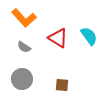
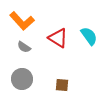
orange L-shape: moved 2 px left, 3 px down
